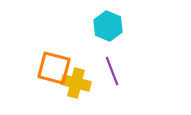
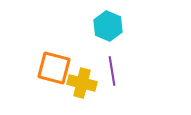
purple line: rotated 12 degrees clockwise
yellow cross: moved 6 px right
